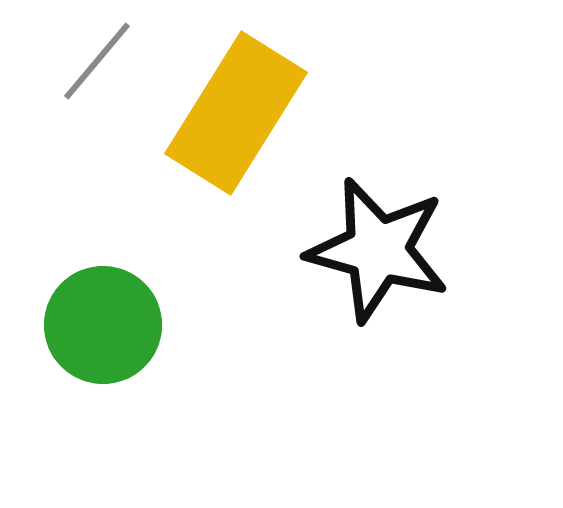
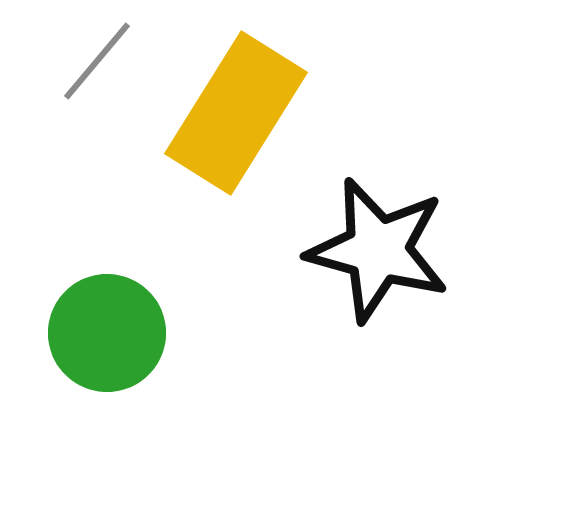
green circle: moved 4 px right, 8 px down
